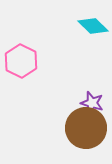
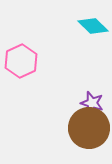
pink hexagon: rotated 8 degrees clockwise
brown circle: moved 3 px right
